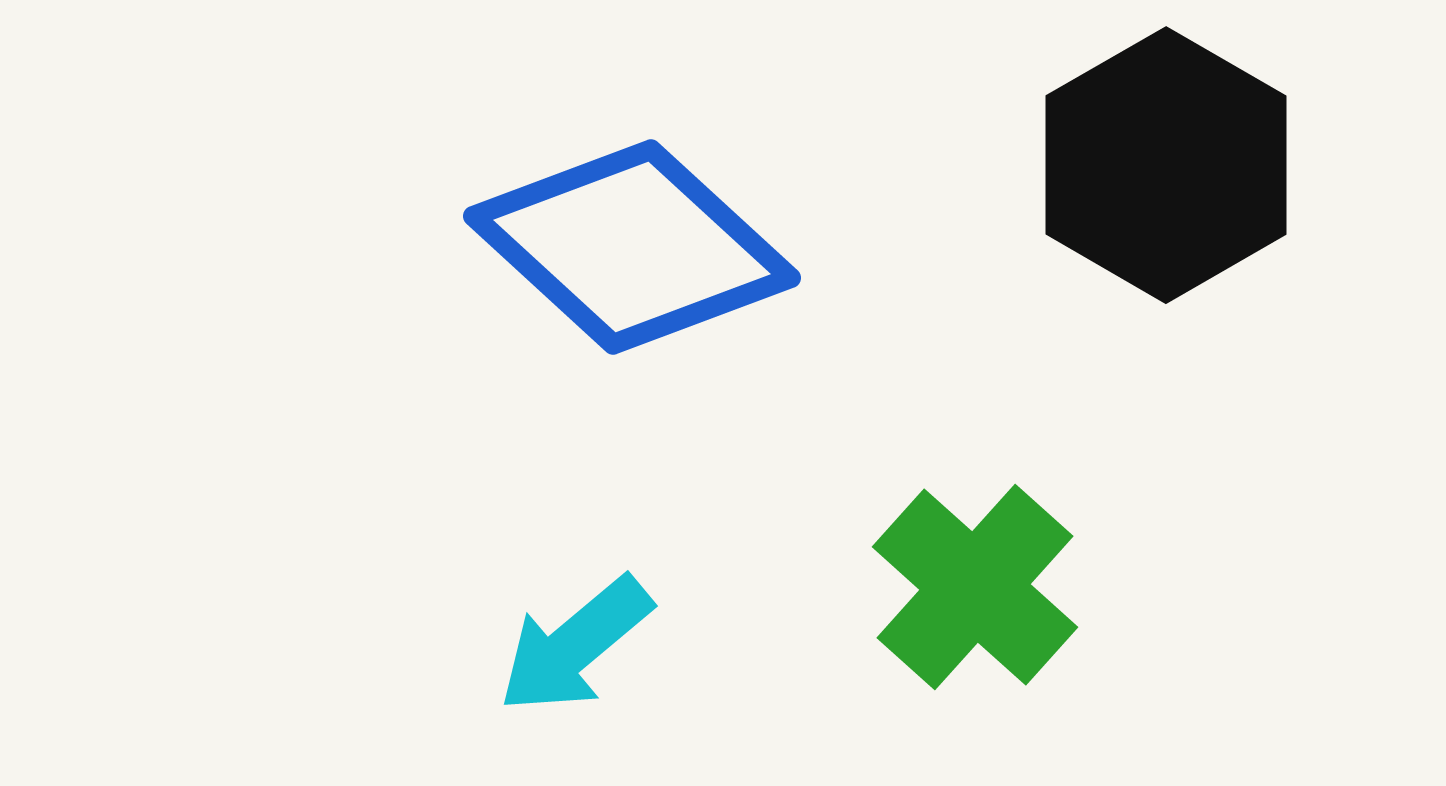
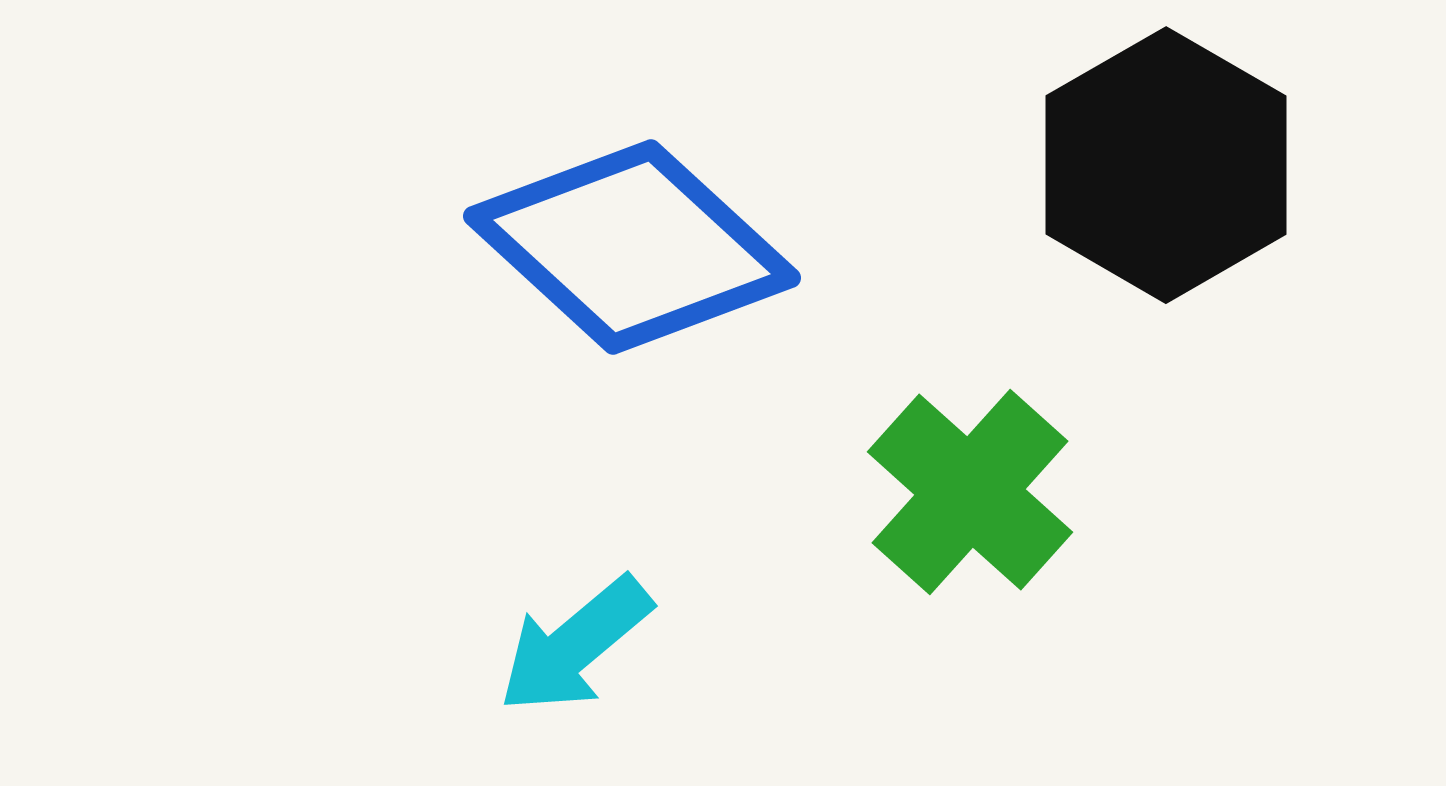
green cross: moved 5 px left, 95 px up
